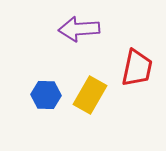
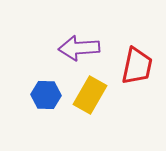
purple arrow: moved 19 px down
red trapezoid: moved 2 px up
